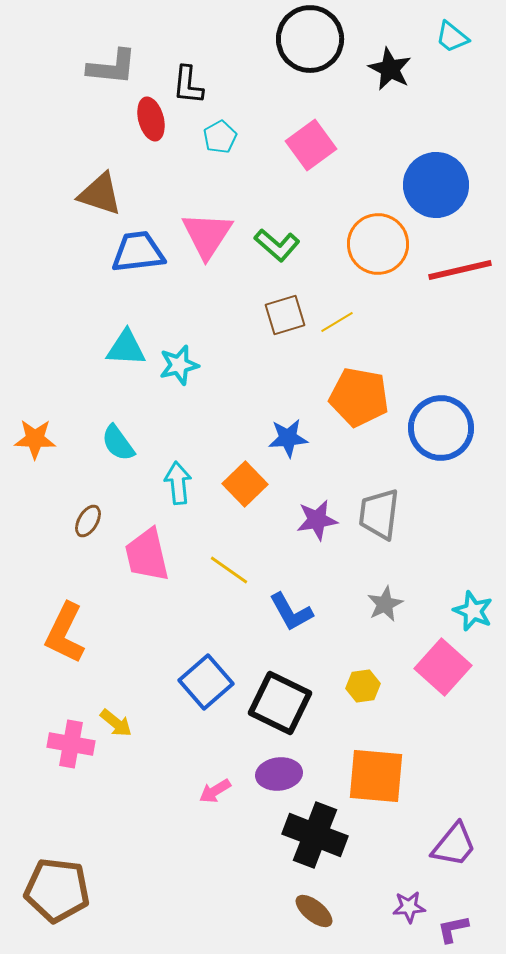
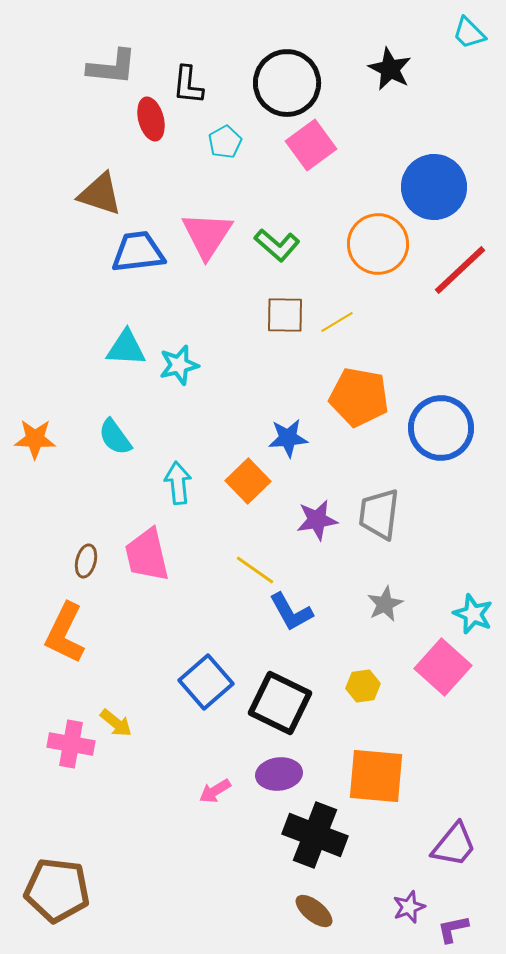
cyan trapezoid at (452, 37): moved 17 px right, 4 px up; rotated 6 degrees clockwise
black circle at (310, 39): moved 23 px left, 44 px down
cyan pentagon at (220, 137): moved 5 px right, 5 px down
blue circle at (436, 185): moved 2 px left, 2 px down
red line at (460, 270): rotated 30 degrees counterclockwise
brown square at (285, 315): rotated 18 degrees clockwise
cyan semicircle at (118, 443): moved 3 px left, 6 px up
orange square at (245, 484): moved 3 px right, 3 px up
brown ellipse at (88, 521): moved 2 px left, 40 px down; rotated 16 degrees counterclockwise
yellow line at (229, 570): moved 26 px right
cyan star at (473, 611): moved 3 px down
purple star at (409, 907): rotated 16 degrees counterclockwise
